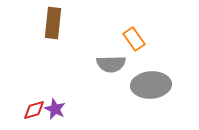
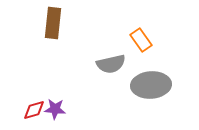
orange rectangle: moved 7 px right, 1 px down
gray semicircle: rotated 12 degrees counterclockwise
purple star: rotated 20 degrees counterclockwise
